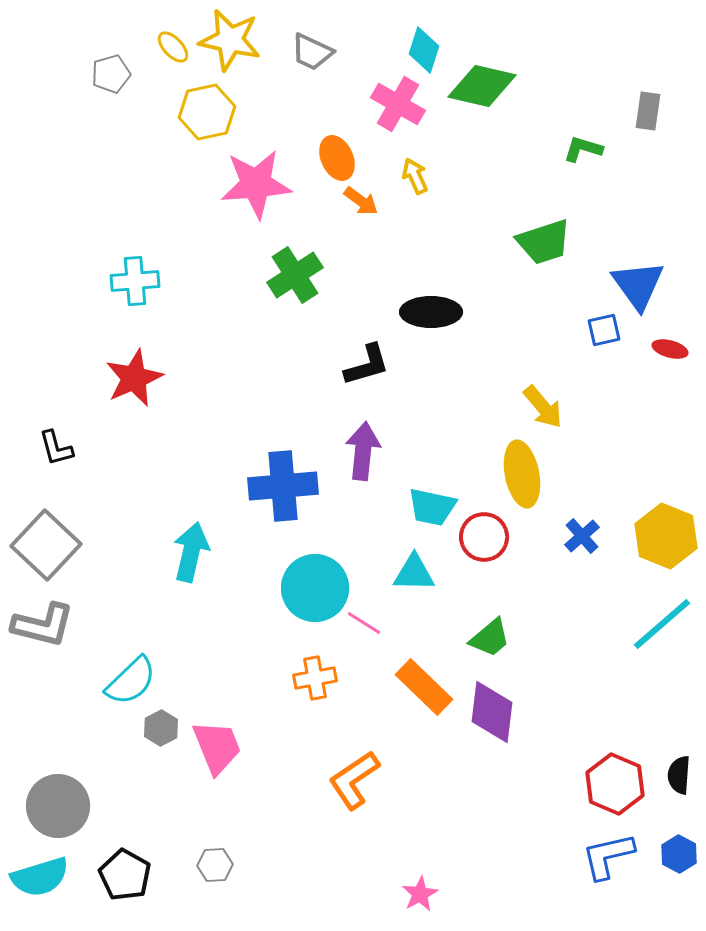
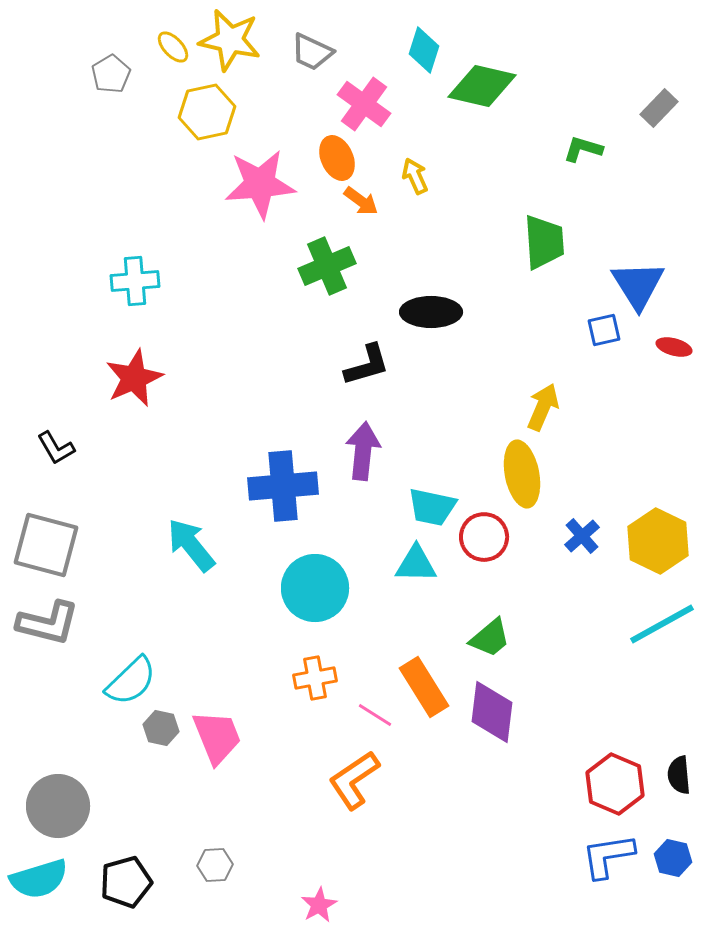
gray pentagon at (111, 74): rotated 15 degrees counterclockwise
pink cross at (398, 104): moved 34 px left; rotated 6 degrees clockwise
gray rectangle at (648, 111): moved 11 px right, 3 px up; rotated 36 degrees clockwise
pink star at (256, 184): moved 4 px right
green trapezoid at (544, 242): rotated 76 degrees counterclockwise
green cross at (295, 275): moved 32 px right, 9 px up; rotated 10 degrees clockwise
blue triangle at (638, 285): rotated 4 degrees clockwise
red ellipse at (670, 349): moved 4 px right, 2 px up
yellow arrow at (543, 407): rotated 117 degrees counterclockwise
black L-shape at (56, 448): rotated 15 degrees counterclockwise
yellow hexagon at (666, 536): moved 8 px left, 5 px down; rotated 4 degrees clockwise
gray square at (46, 545): rotated 28 degrees counterclockwise
cyan arrow at (191, 552): moved 7 px up; rotated 52 degrees counterclockwise
cyan triangle at (414, 573): moved 2 px right, 9 px up
pink line at (364, 623): moved 11 px right, 92 px down
cyan line at (662, 624): rotated 12 degrees clockwise
gray L-shape at (43, 625): moved 5 px right, 2 px up
orange rectangle at (424, 687): rotated 14 degrees clockwise
gray hexagon at (161, 728): rotated 20 degrees counterclockwise
pink trapezoid at (217, 747): moved 10 px up
black semicircle at (679, 775): rotated 9 degrees counterclockwise
blue hexagon at (679, 854): moved 6 px left, 4 px down; rotated 15 degrees counterclockwise
blue L-shape at (608, 856): rotated 4 degrees clockwise
black pentagon at (125, 875): moved 1 px right, 7 px down; rotated 27 degrees clockwise
cyan semicircle at (40, 877): moved 1 px left, 2 px down
pink star at (420, 894): moved 101 px left, 11 px down
